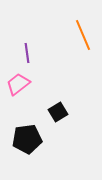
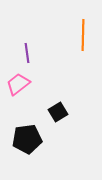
orange line: rotated 24 degrees clockwise
